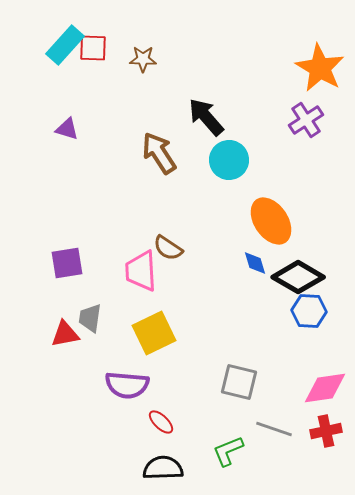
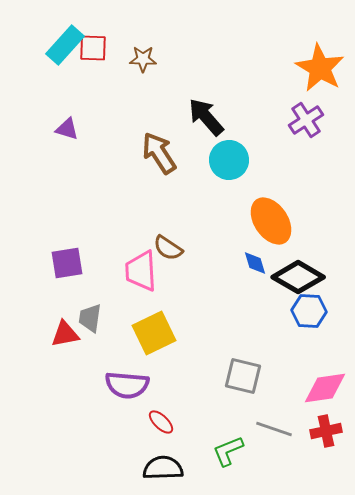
gray square: moved 4 px right, 6 px up
